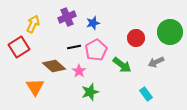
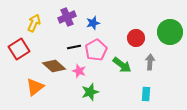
yellow arrow: moved 1 px right, 1 px up
red square: moved 2 px down
gray arrow: moved 6 px left; rotated 119 degrees clockwise
pink star: rotated 16 degrees counterclockwise
orange triangle: rotated 24 degrees clockwise
cyan rectangle: rotated 40 degrees clockwise
